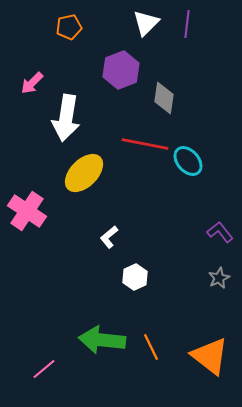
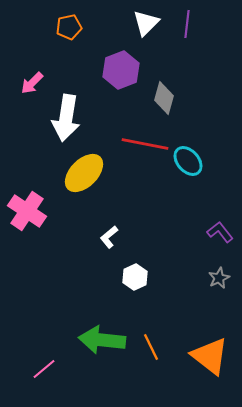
gray diamond: rotated 8 degrees clockwise
